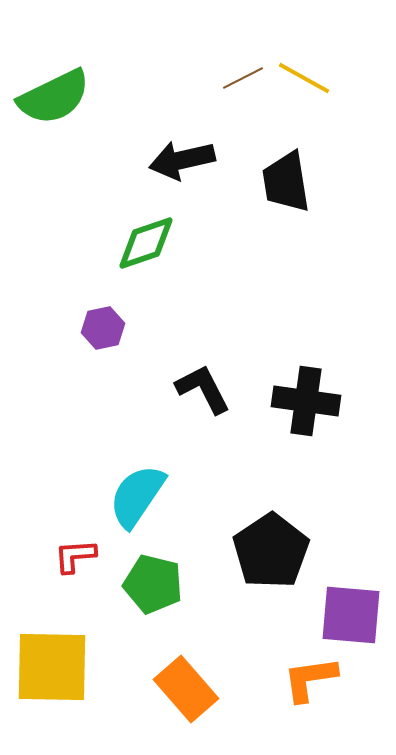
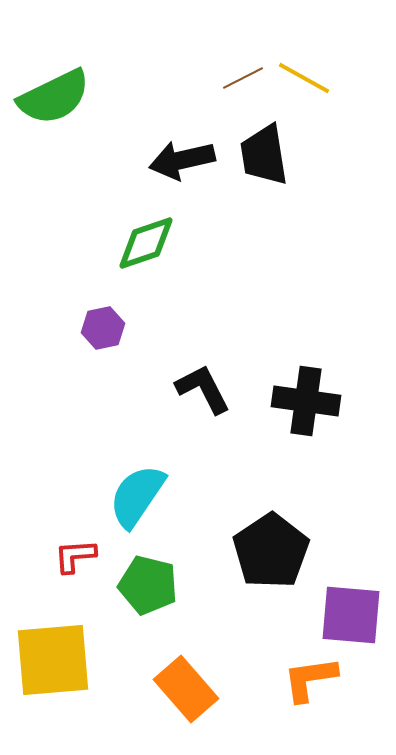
black trapezoid: moved 22 px left, 27 px up
green pentagon: moved 5 px left, 1 px down
yellow square: moved 1 px right, 7 px up; rotated 6 degrees counterclockwise
